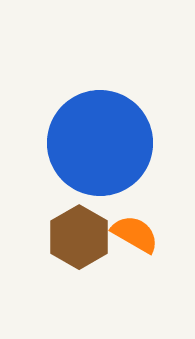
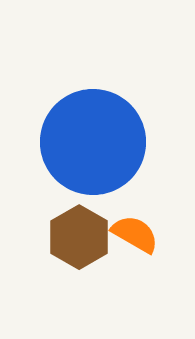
blue circle: moved 7 px left, 1 px up
